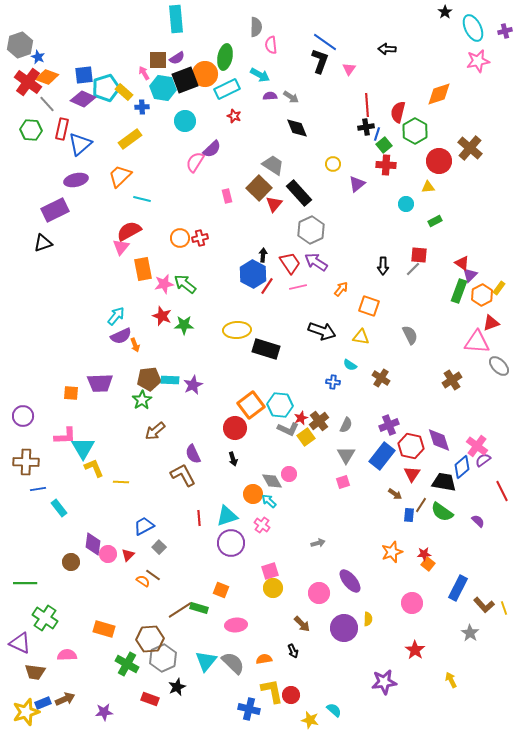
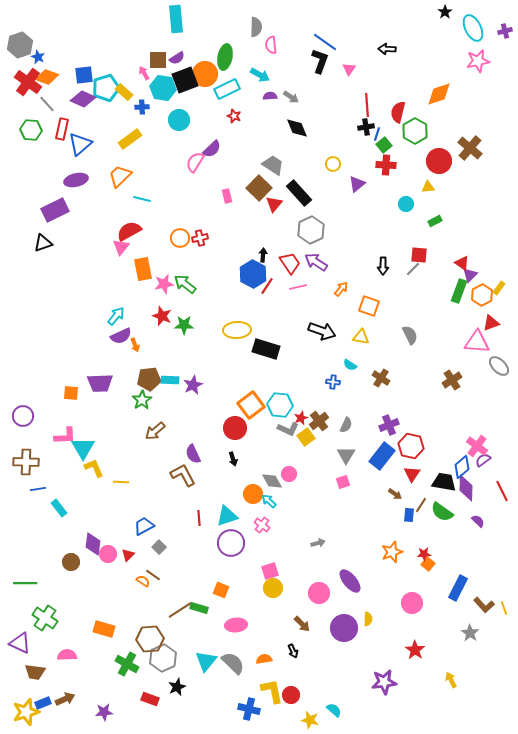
cyan circle at (185, 121): moved 6 px left, 1 px up
purple diamond at (439, 440): moved 27 px right, 48 px down; rotated 20 degrees clockwise
